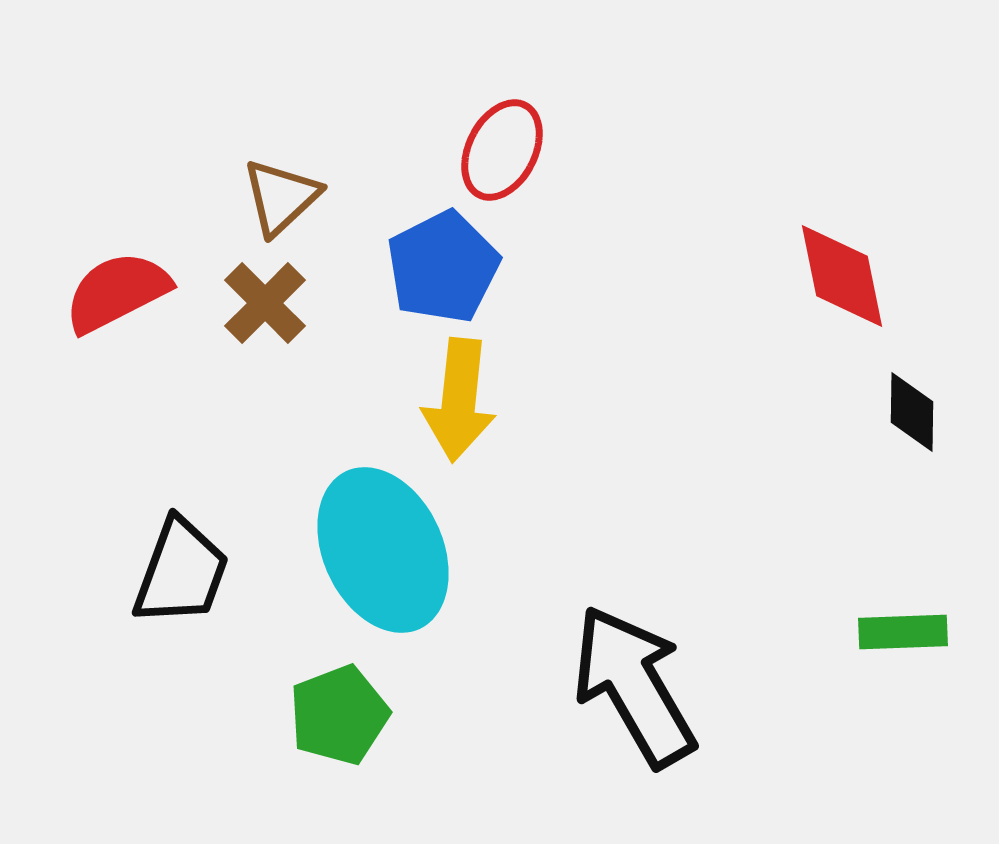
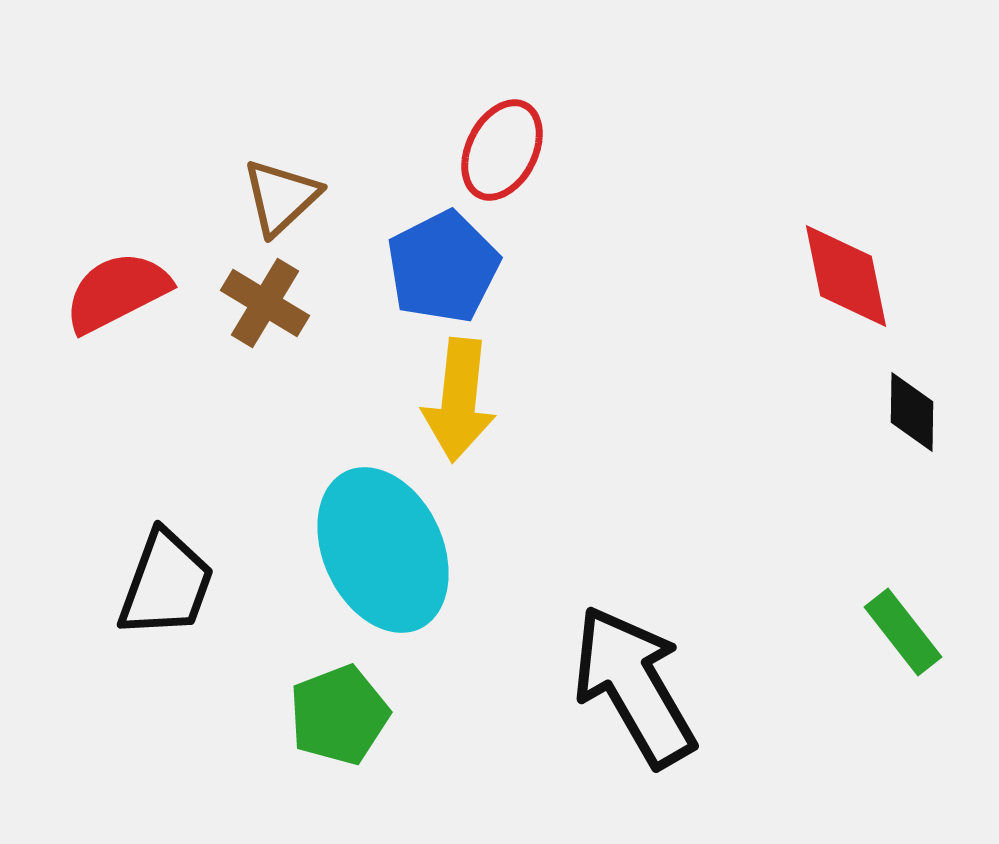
red diamond: moved 4 px right
brown cross: rotated 14 degrees counterclockwise
black trapezoid: moved 15 px left, 12 px down
green rectangle: rotated 54 degrees clockwise
